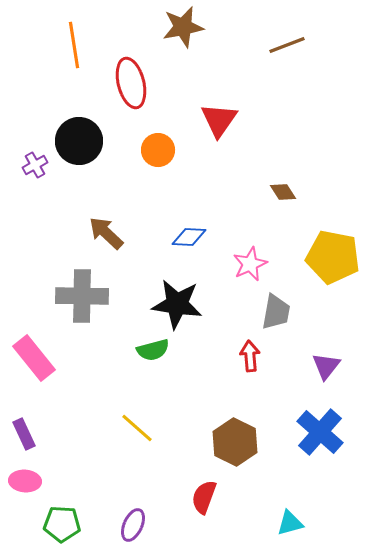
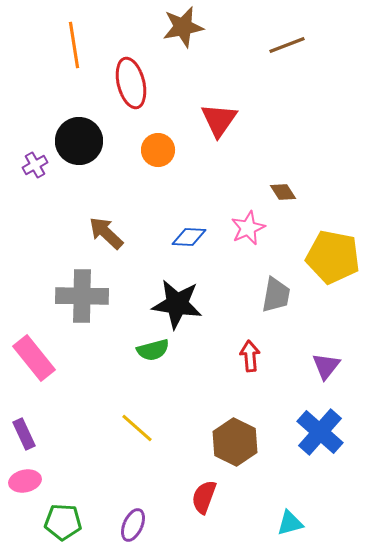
pink star: moved 2 px left, 36 px up
gray trapezoid: moved 17 px up
pink ellipse: rotated 16 degrees counterclockwise
green pentagon: moved 1 px right, 2 px up
